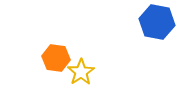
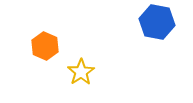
orange hexagon: moved 11 px left, 12 px up; rotated 16 degrees clockwise
